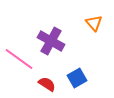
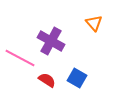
pink line: moved 1 px right, 1 px up; rotated 8 degrees counterclockwise
blue square: rotated 30 degrees counterclockwise
red semicircle: moved 4 px up
